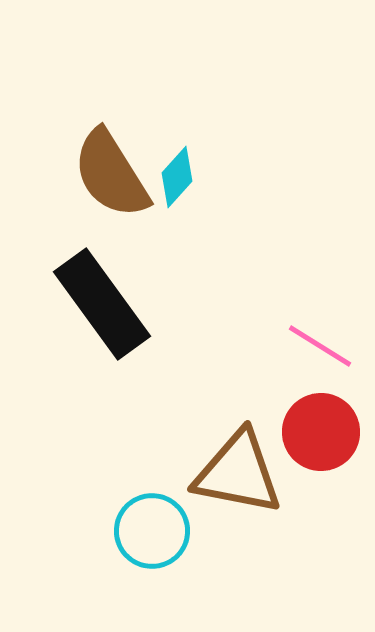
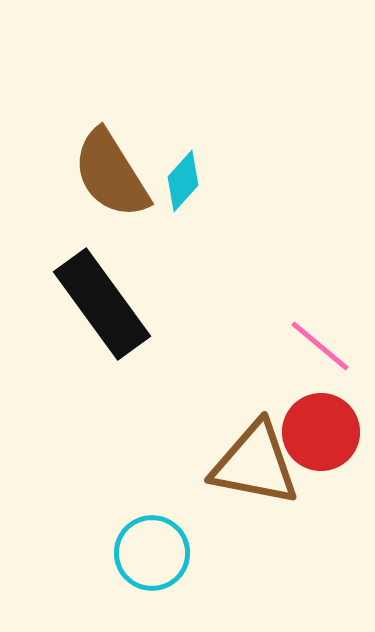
cyan diamond: moved 6 px right, 4 px down
pink line: rotated 8 degrees clockwise
brown triangle: moved 17 px right, 9 px up
cyan circle: moved 22 px down
